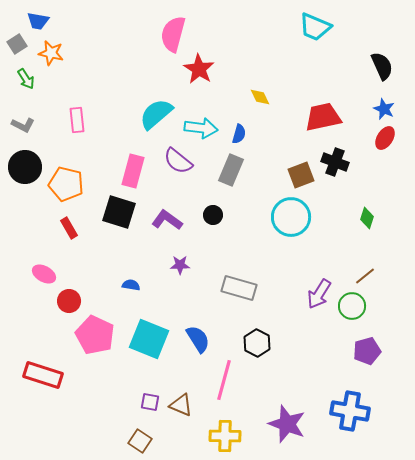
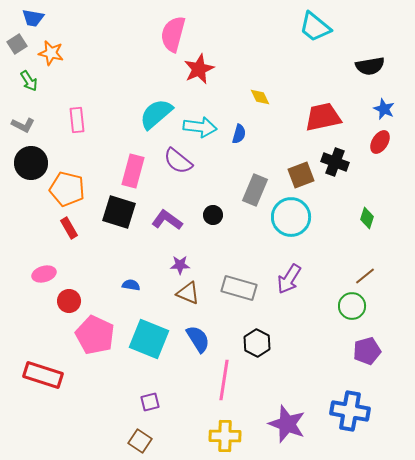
blue trapezoid at (38, 21): moved 5 px left, 3 px up
cyan trapezoid at (315, 27): rotated 16 degrees clockwise
black semicircle at (382, 66): moved 12 px left; rotated 104 degrees clockwise
red star at (199, 69): rotated 16 degrees clockwise
green arrow at (26, 79): moved 3 px right, 2 px down
cyan arrow at (201, 128): moved 1 px left, 1 px up
red ellipse at (385, 138): moved 5 px left, 4 px down
black circle at (25, 167): moved 6 px right, 4 px up
gray rectangle at (231, 170): moved 24 px right, 20 px down
orange pentagon at (66, 184): moved 1 px right, 5 px down
pink ellipse at (44, 274): rotated 45 degrees counterclockwise
purple arrow at (319, 294): moved 30 px left, 15 px up
pink line at (224, 380): rotated 6 degrees counterclockwise
purple square at (150, 402): rotated 24 degrees counterclockwise
brown triangle at (181, 405): moved 7 px right, 112 px up
